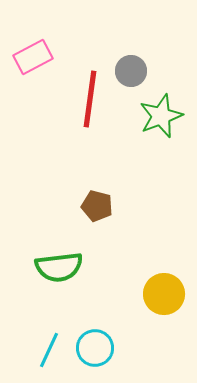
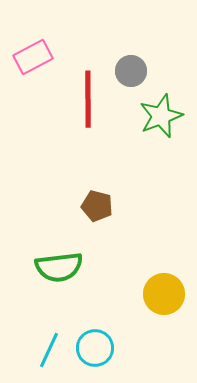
red line: moved 2 px left; rotated 8 degrees counterclockwise
